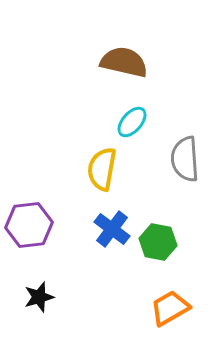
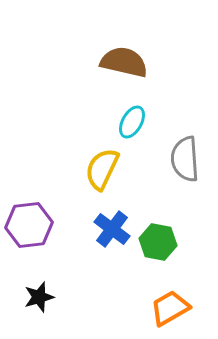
cyan ellipse: rotated 12 degrees counterclockwise
yellow semicircle: rotated 15 degrees clockwise
